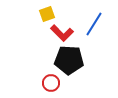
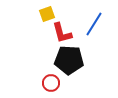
red L-shape: rotated 30 degrees clockwise
